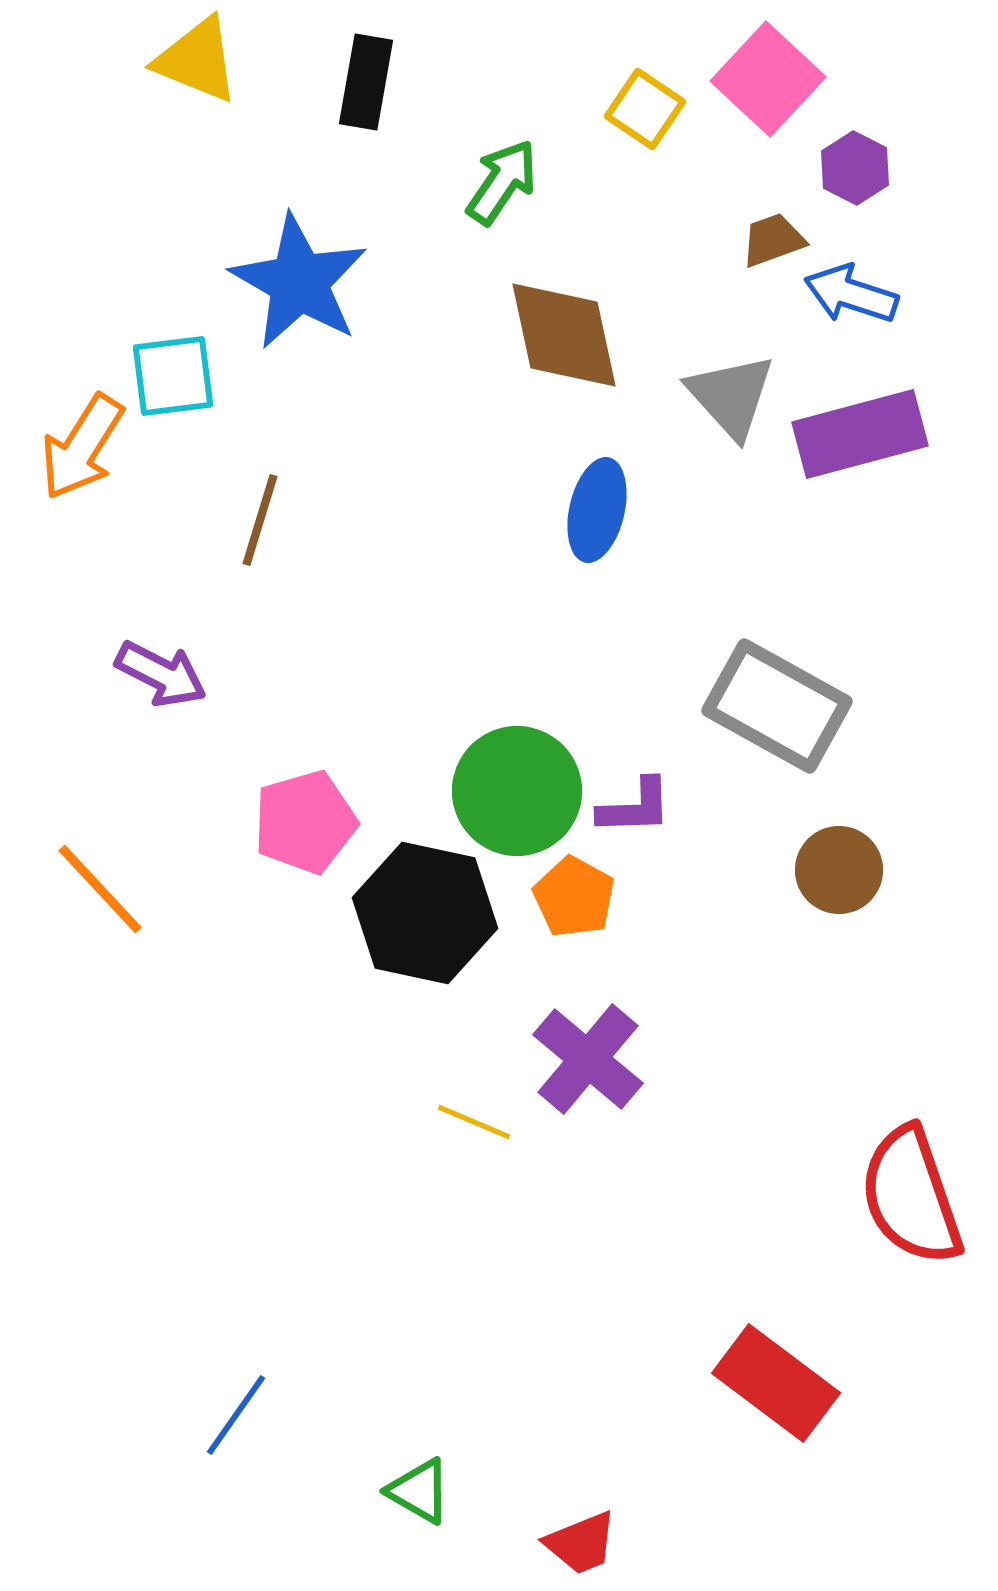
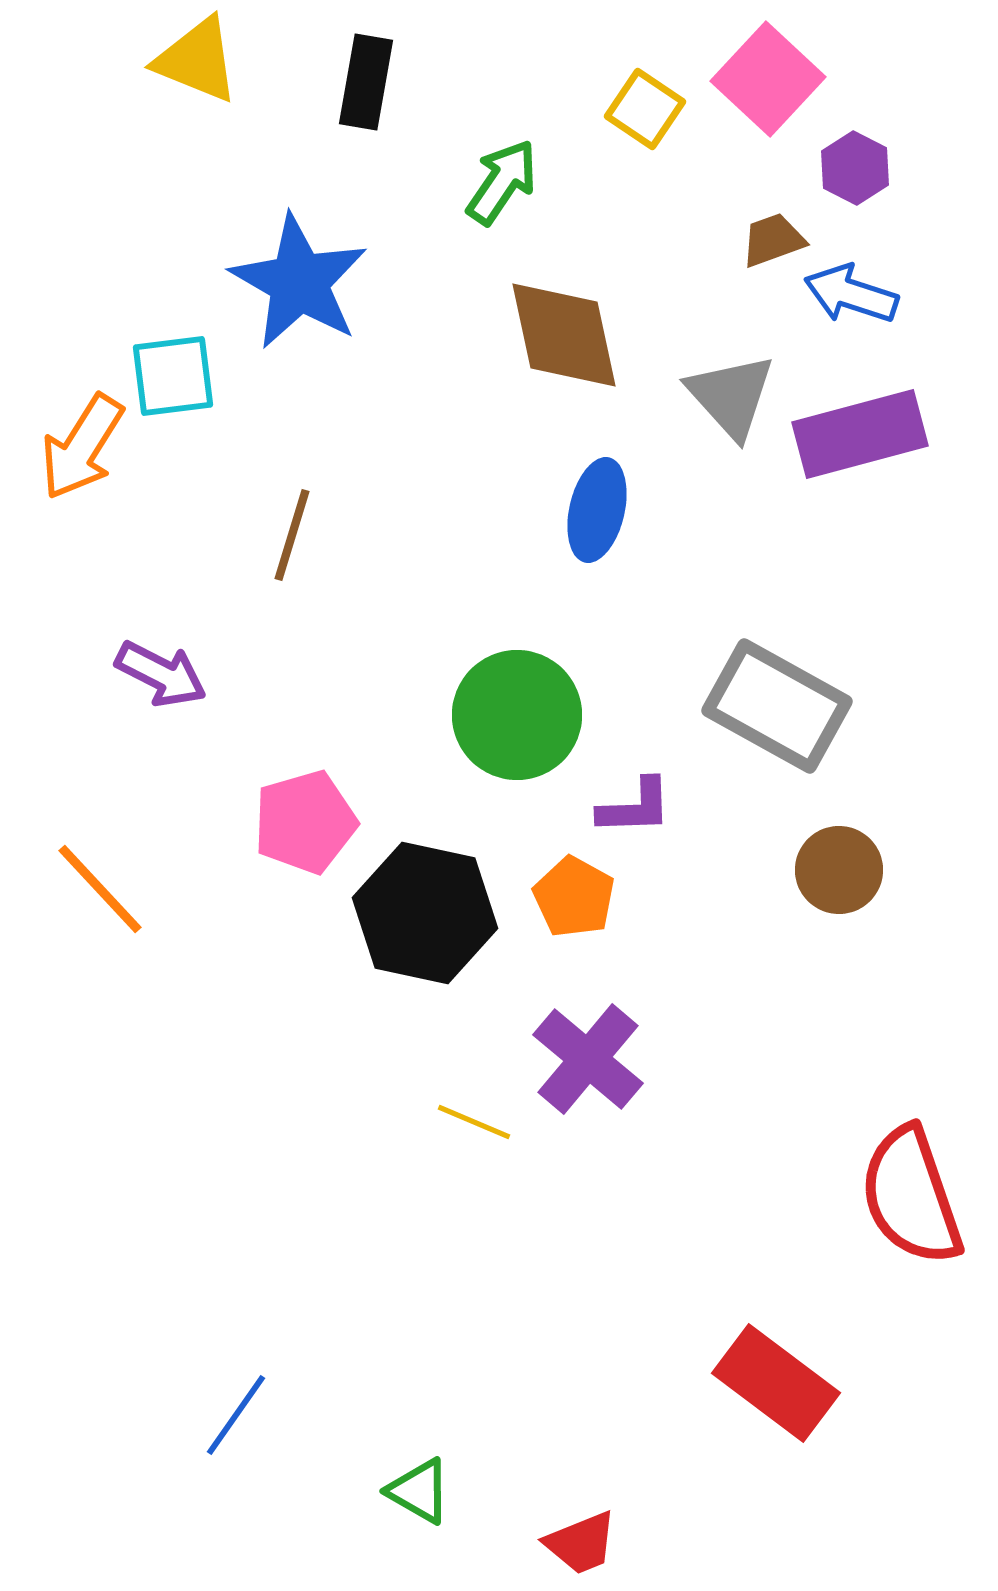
brown line: moved 32 px right, 15 px down
green circle: moved 76 px up
